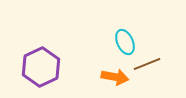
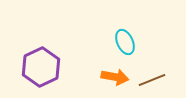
brown line: moved 5 px right, 16 px down
